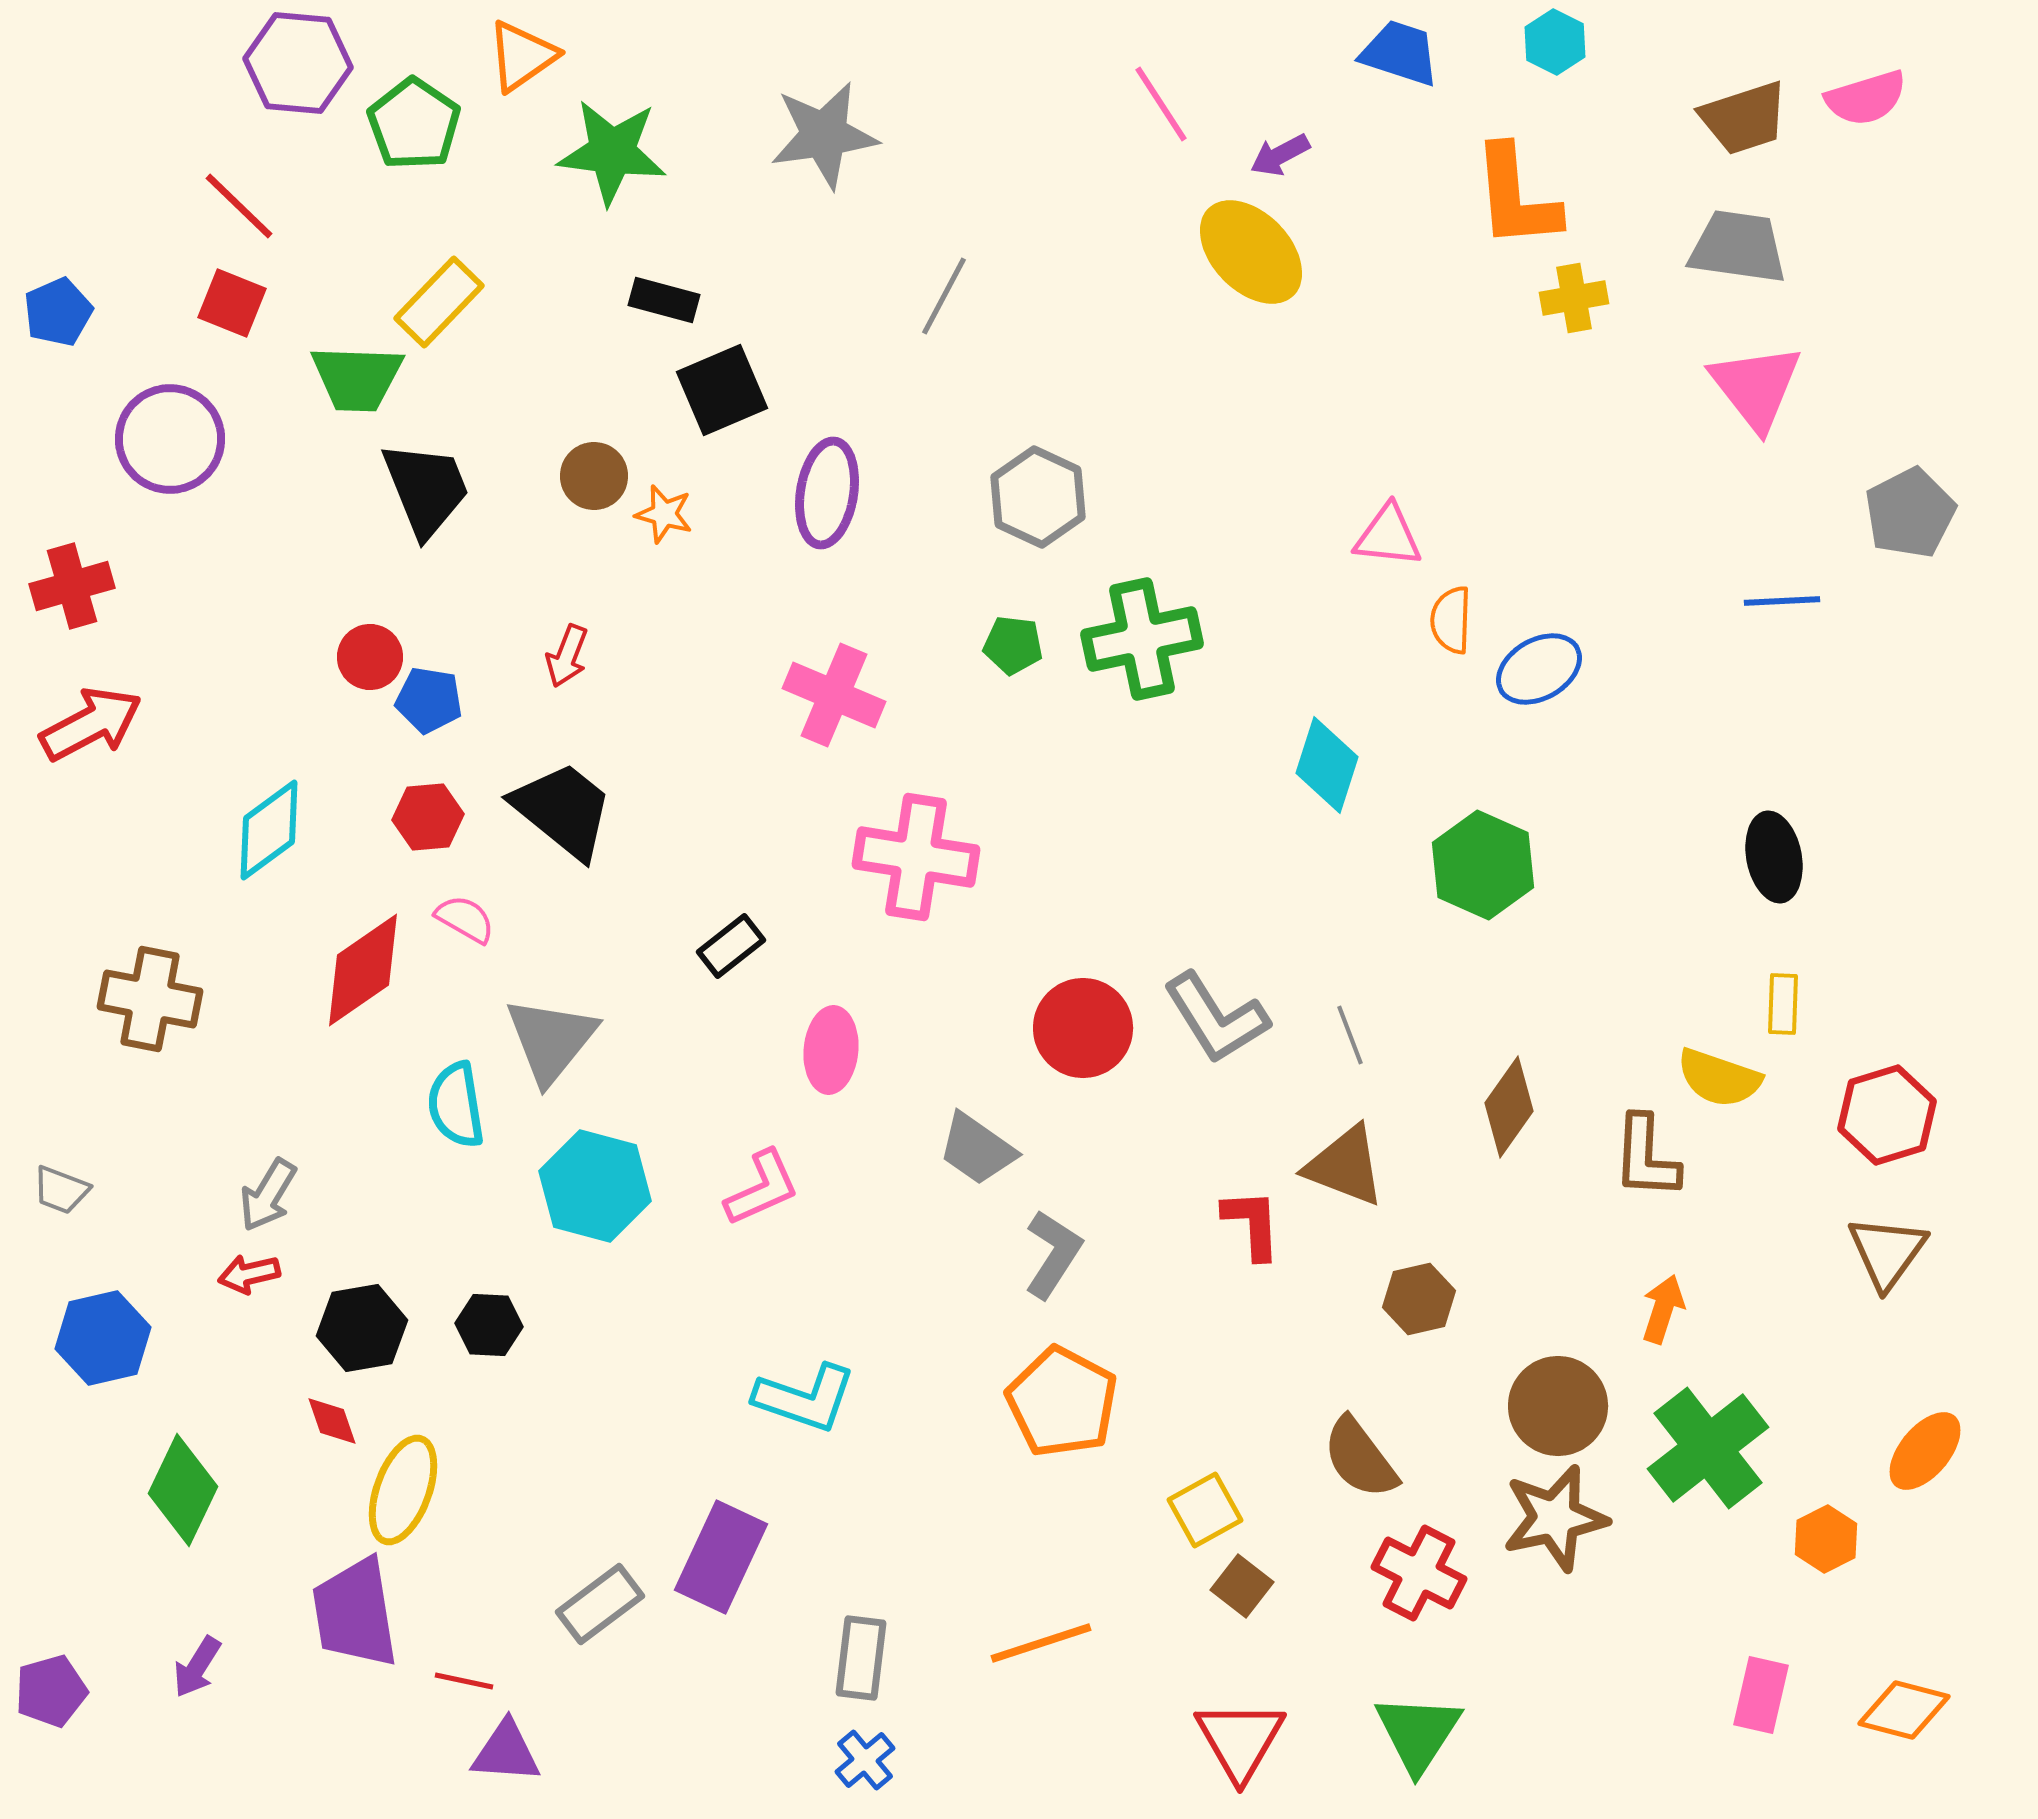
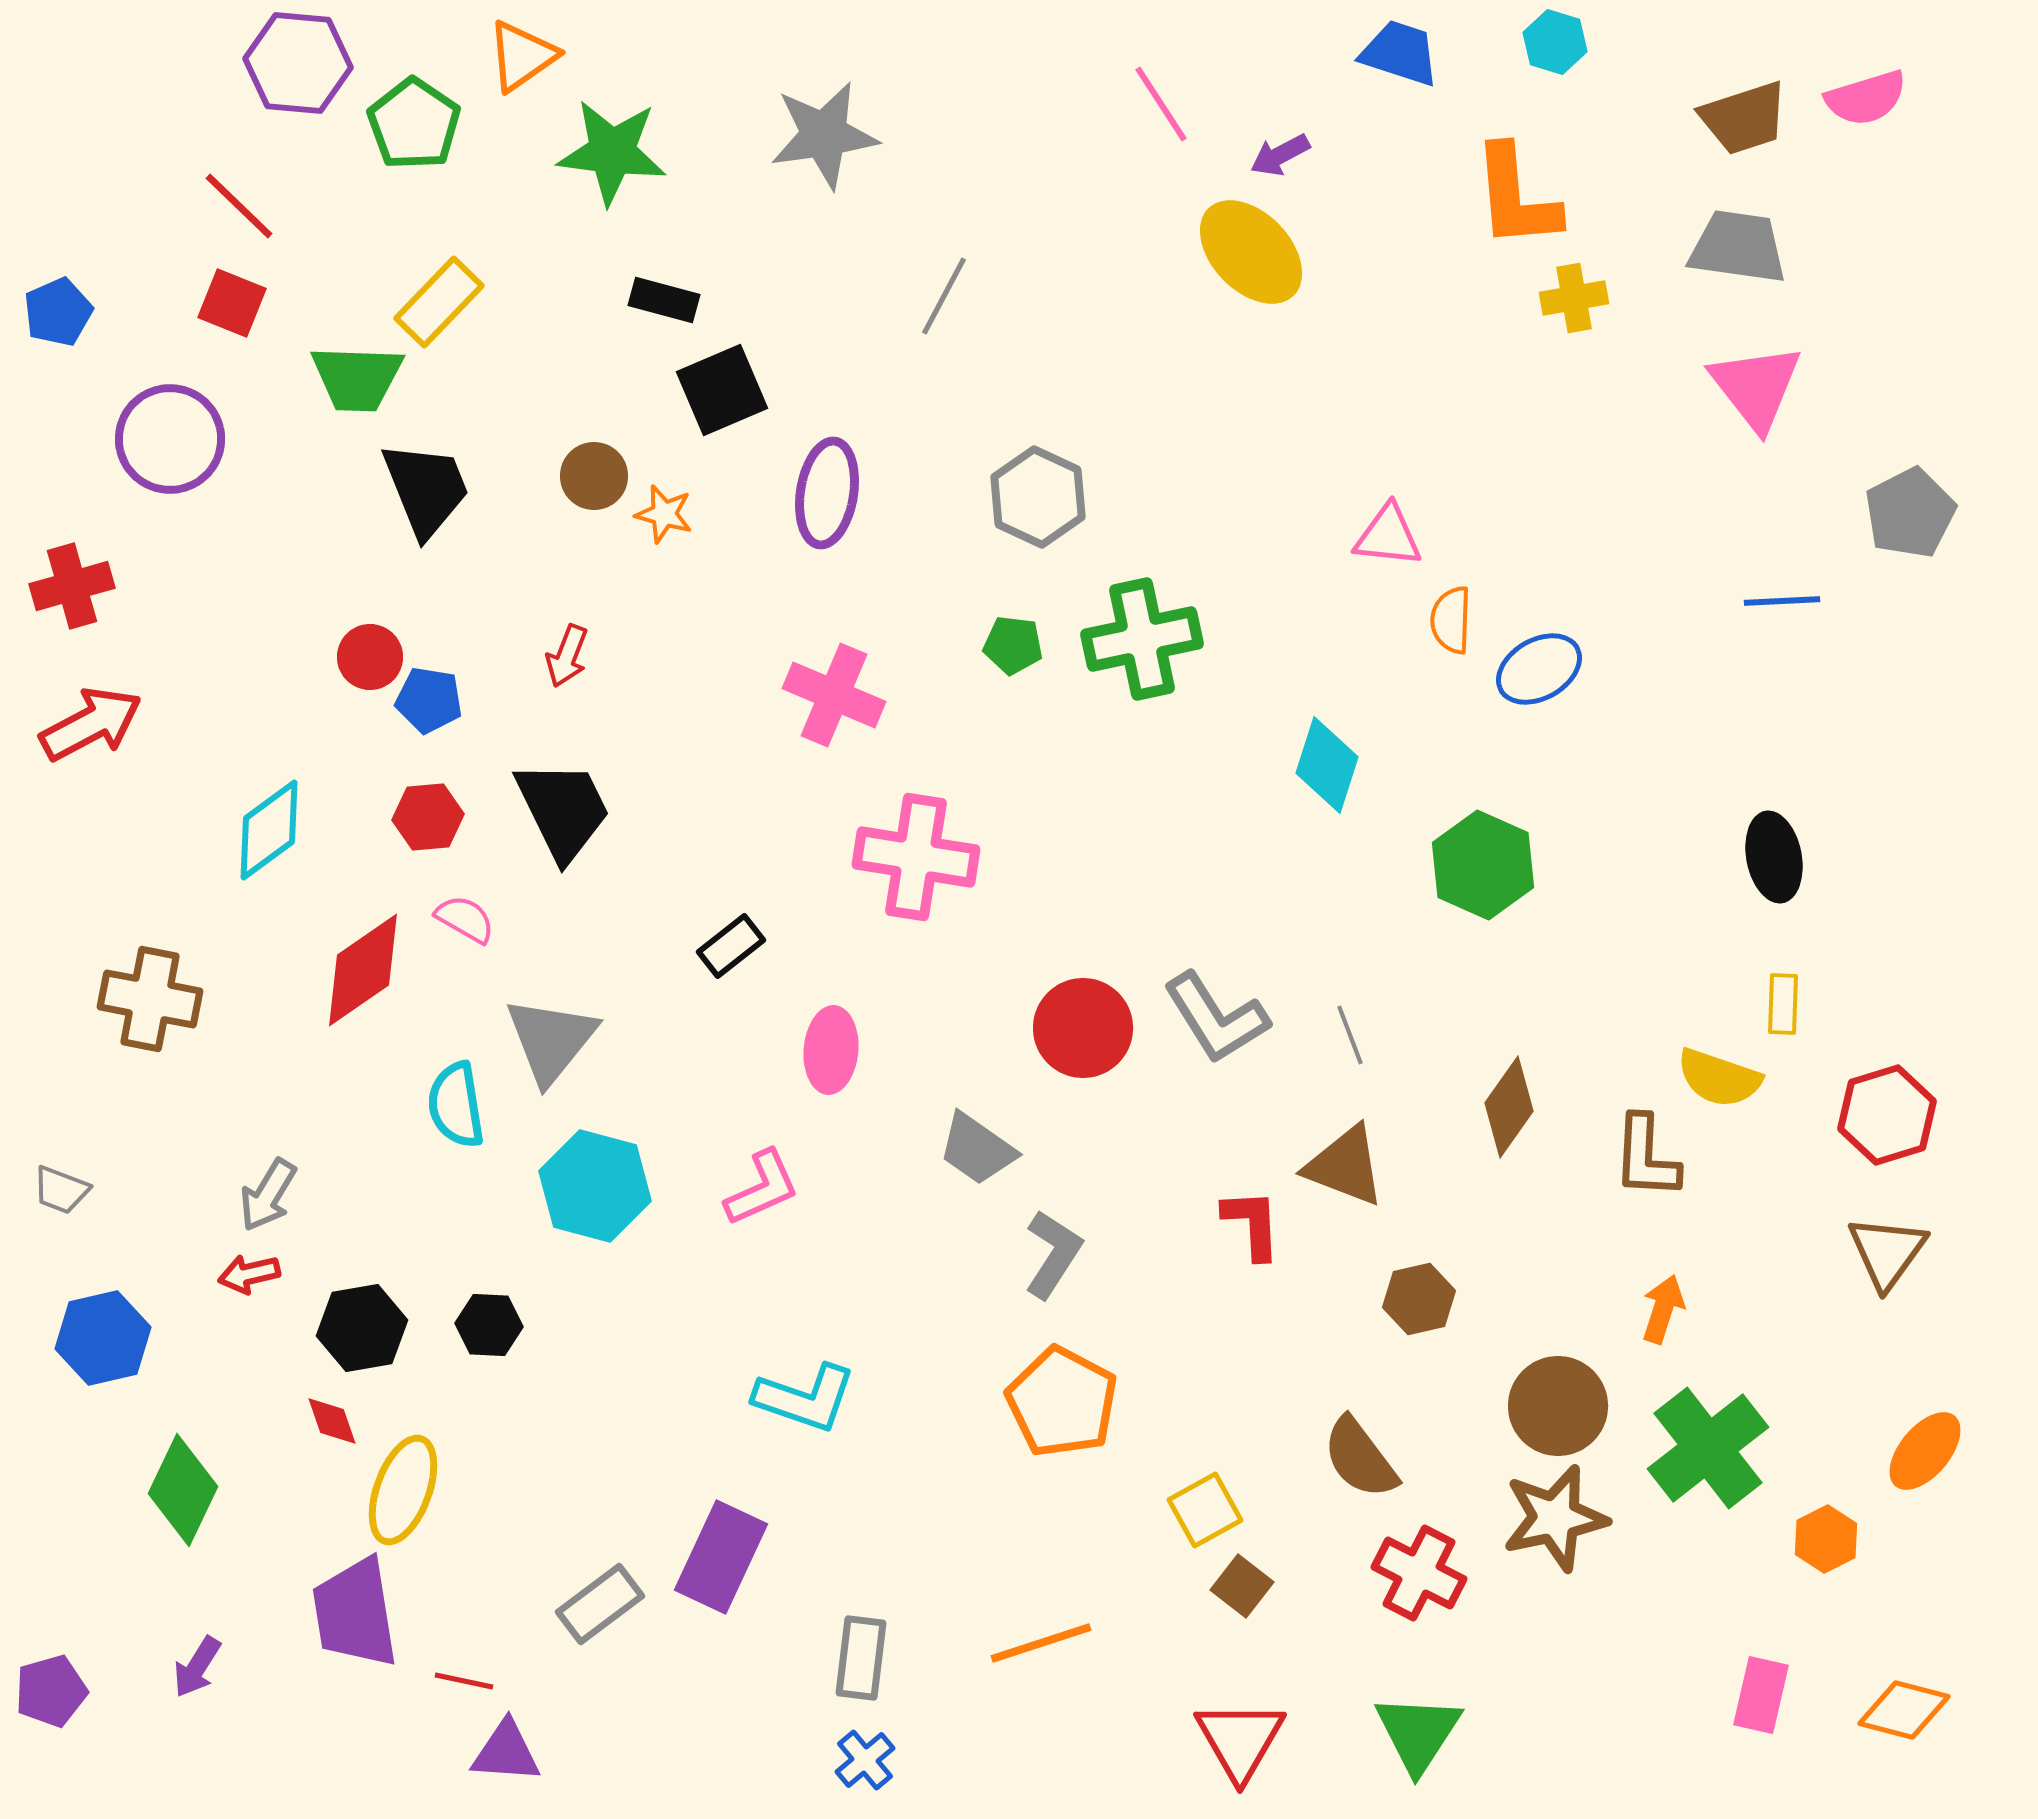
cyan hexagon at (1555, 42): rotated 10 degrees counterclockwise
black trapezoid at (563, 810): rotated 25 degrees clockwise
